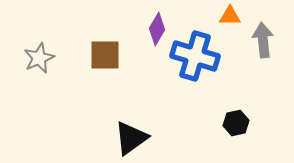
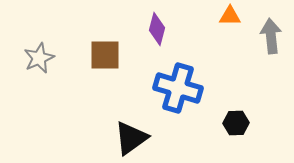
purple diamond: rotated 16 degrees counterclockwise
gray arrow: moved 8 px right, 4 px up
blue cross: moved 17 px left, 32 px down
black hexagon: rotated 10 degrees clockwise
